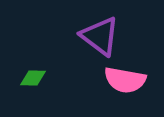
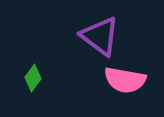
green diamond: rotated 56 degrees counterclockwise
